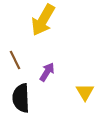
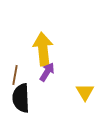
yellow arrow: moved 29 px down; rotated 144 degrees clockwise
brown line: moved 15 px down; rotated 36 degrees clockwise
